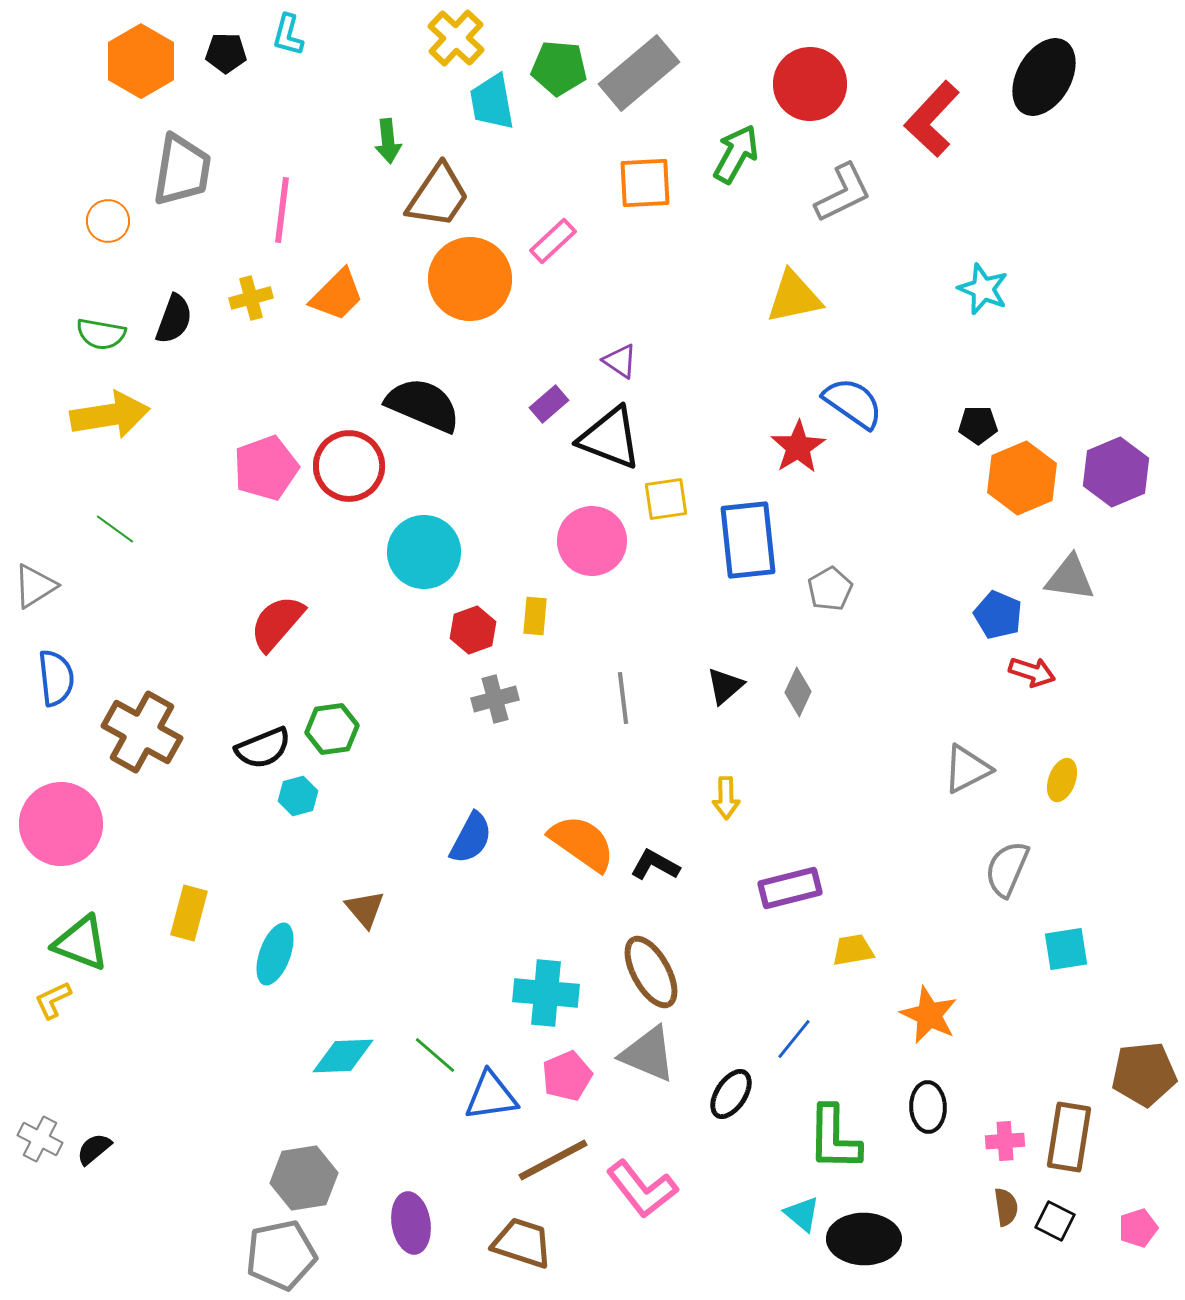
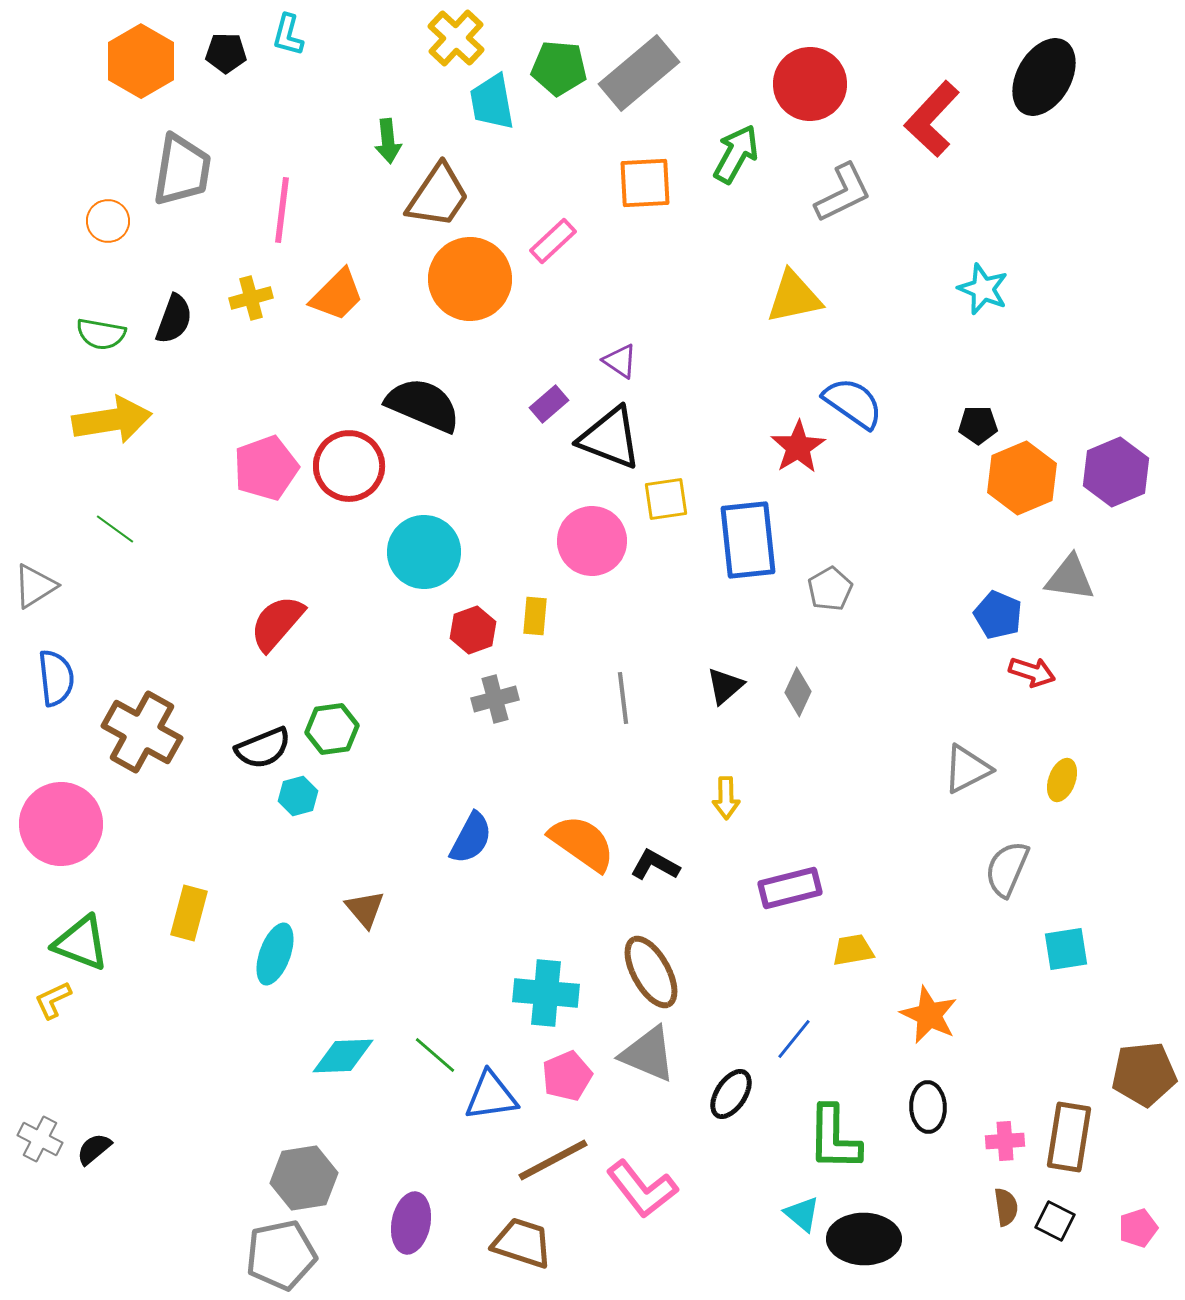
yellow arrow at (110, 415): moved 2 px right, 5 px down
purple ellipse at (411, 1223): rotated 20 degrees clockwise
